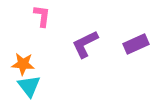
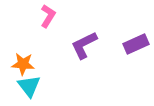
pink L-shape: moved 6 px right; rotated 25 degrees clockwise
purple L-shape: moved 1 px left, 1 px down
